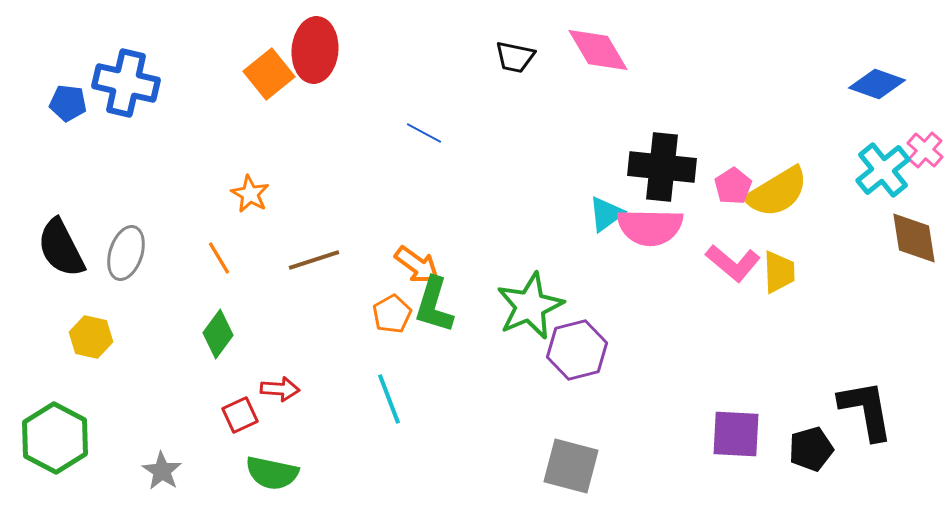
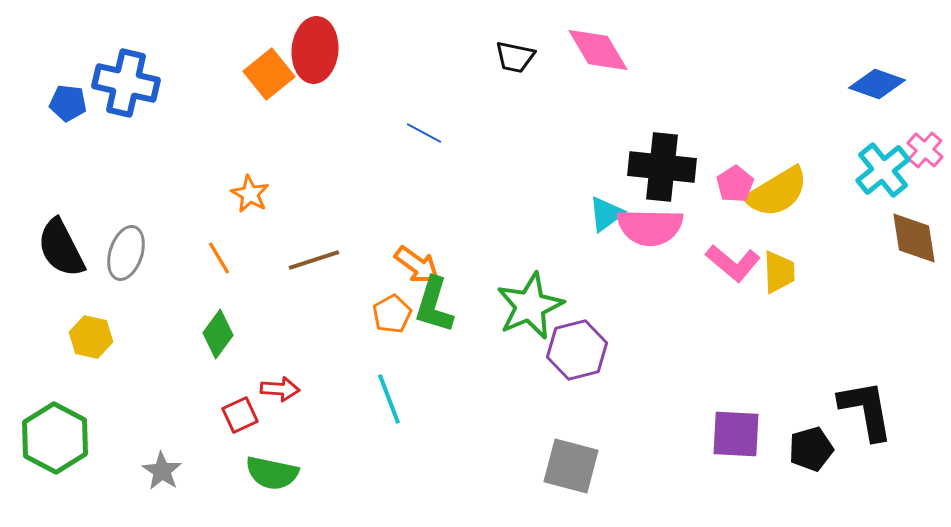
pink pentagon: moved 2 px right, 2 px up
